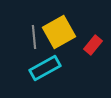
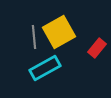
red rectangle: moved 4 px right, 3 px down
